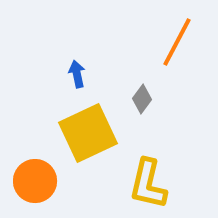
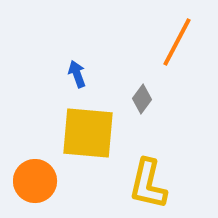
blue arrow: rotated 8 degrees counterclockwise
yellow square: rotated 30 degrees clockwise
